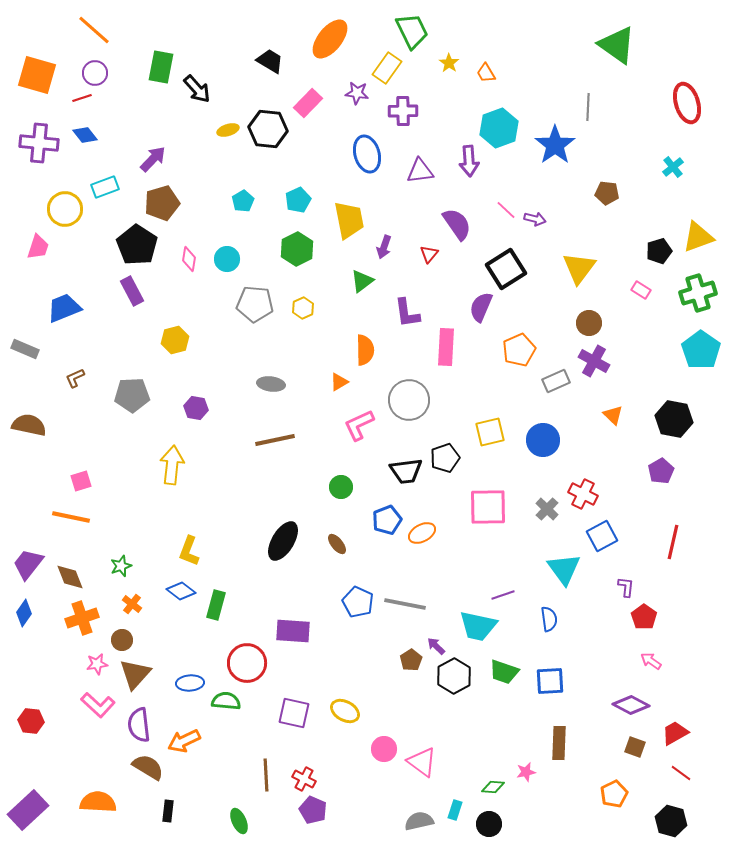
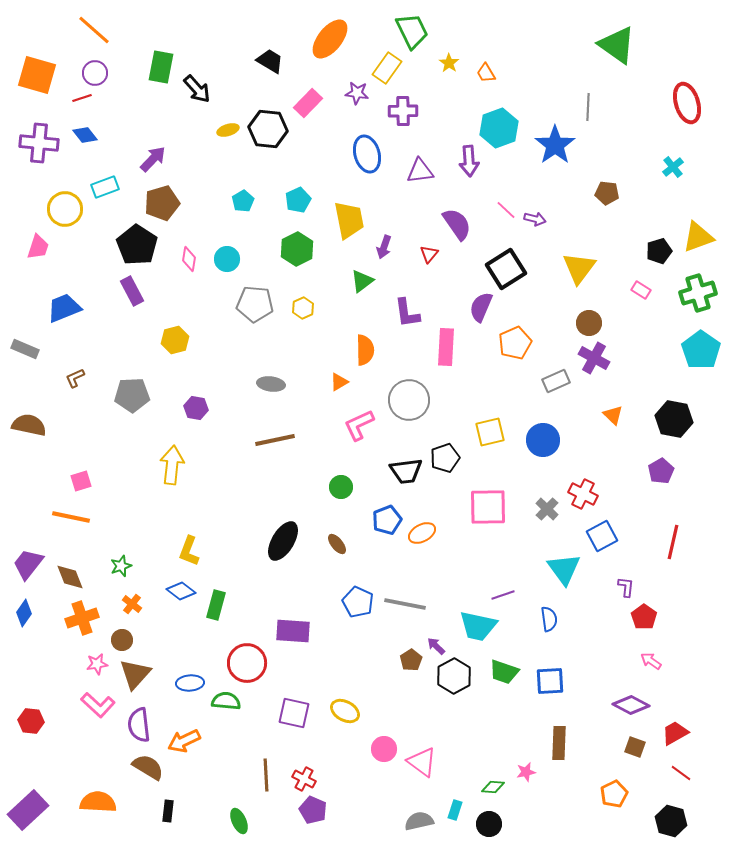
orange pentagon at (519, 350): moved 4 px left, 7 px up
purple cross at (594, 361): moved 3 px up
